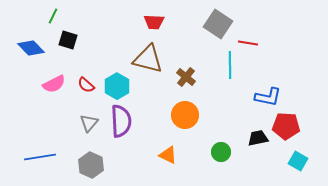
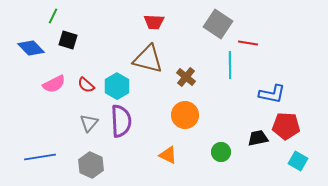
blue L-shape: moved 4 px right, 3 px up
